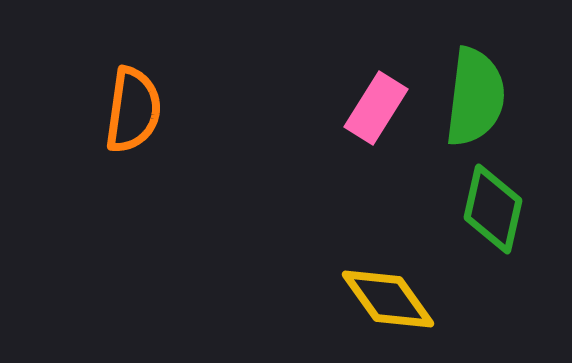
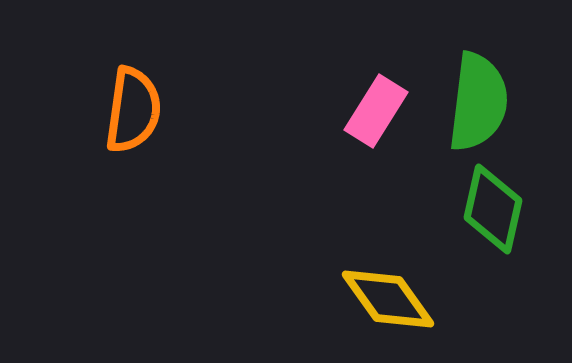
green semicircle: moved 3 px right, 5 px down
pink rectangle: moved 3 px down
